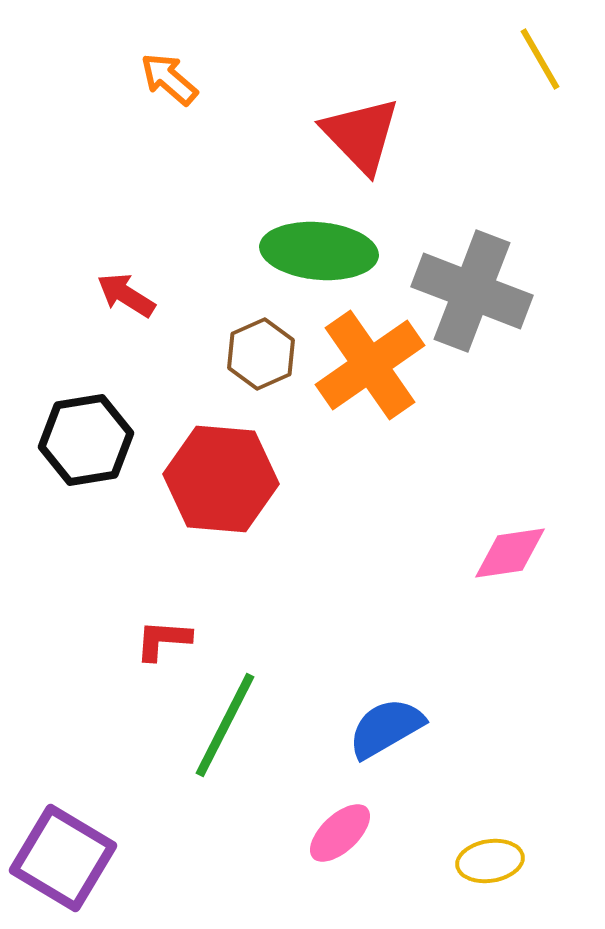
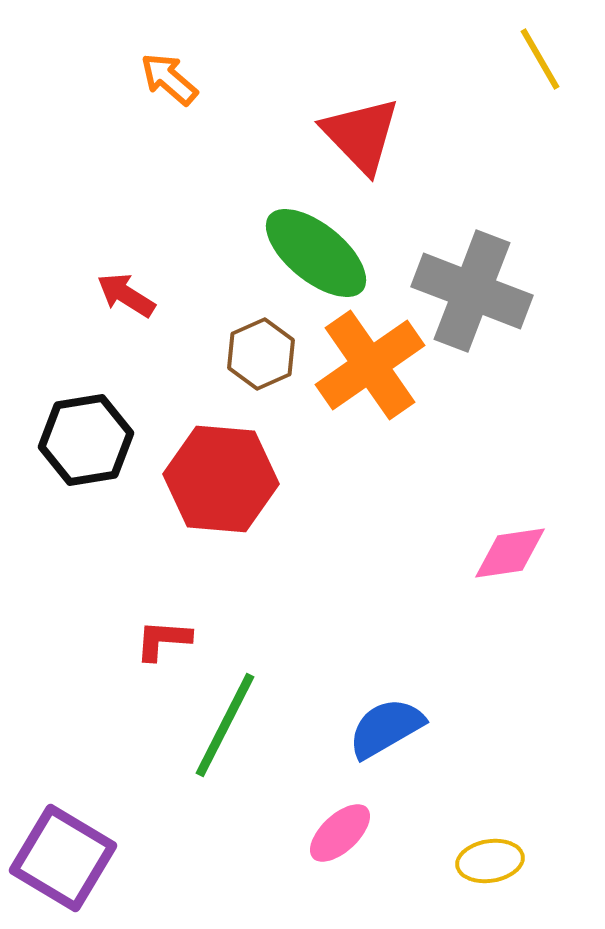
green ellipse: moved 3 px left, 2 px down; rotated 34 degrees clockwise
